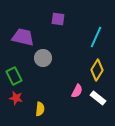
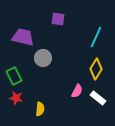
yellow diamond: moved 1 px left, 1 px up
